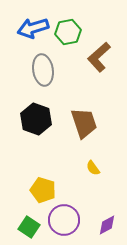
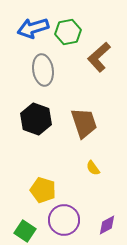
green square: moved 4 px left, 4 px down
